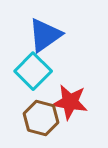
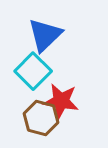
blue triangle: rotated 9 degrees counterclockwise
red star: moved 9 px left, 1 px up
